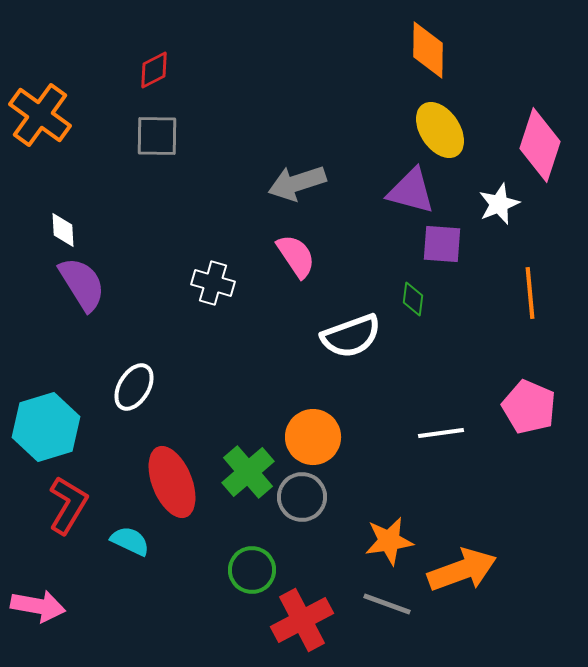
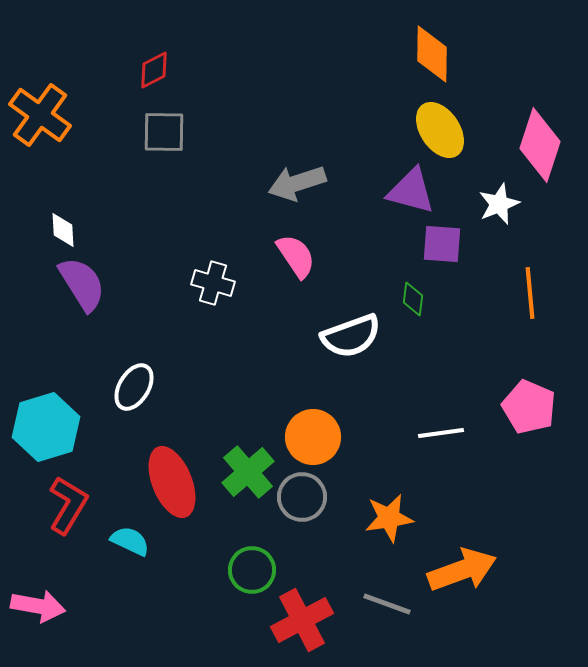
orange diamond: moved 4 px right, 4 px down
gray square: moved 7 px right, 4 px up
orange star: moved 23 px up
